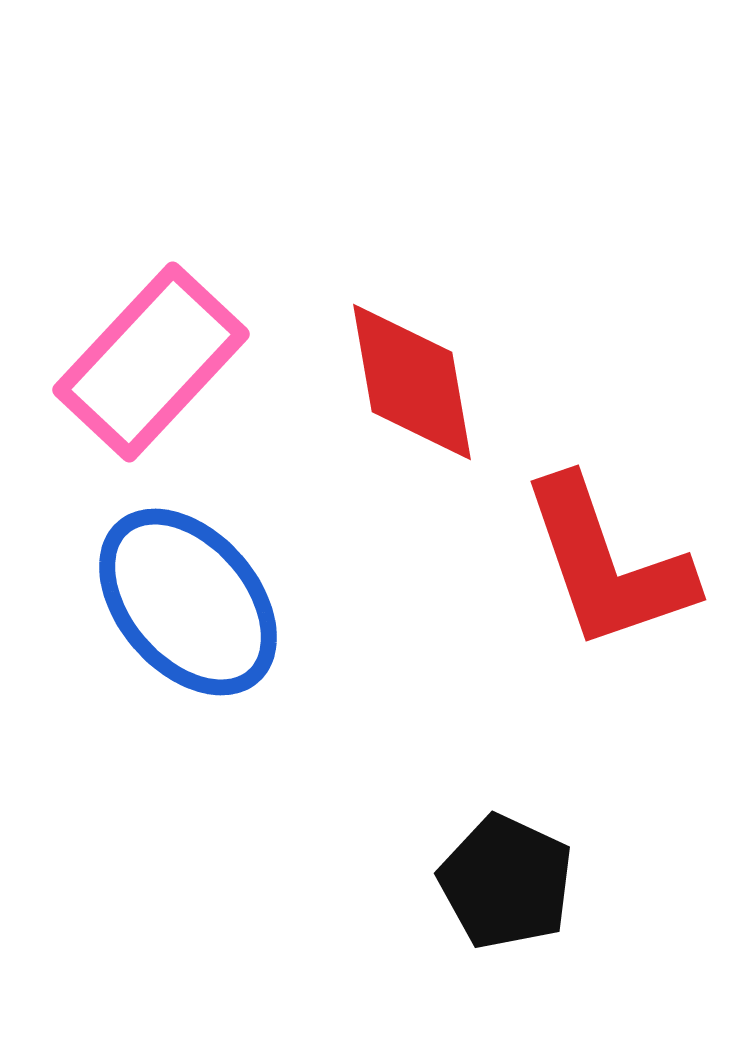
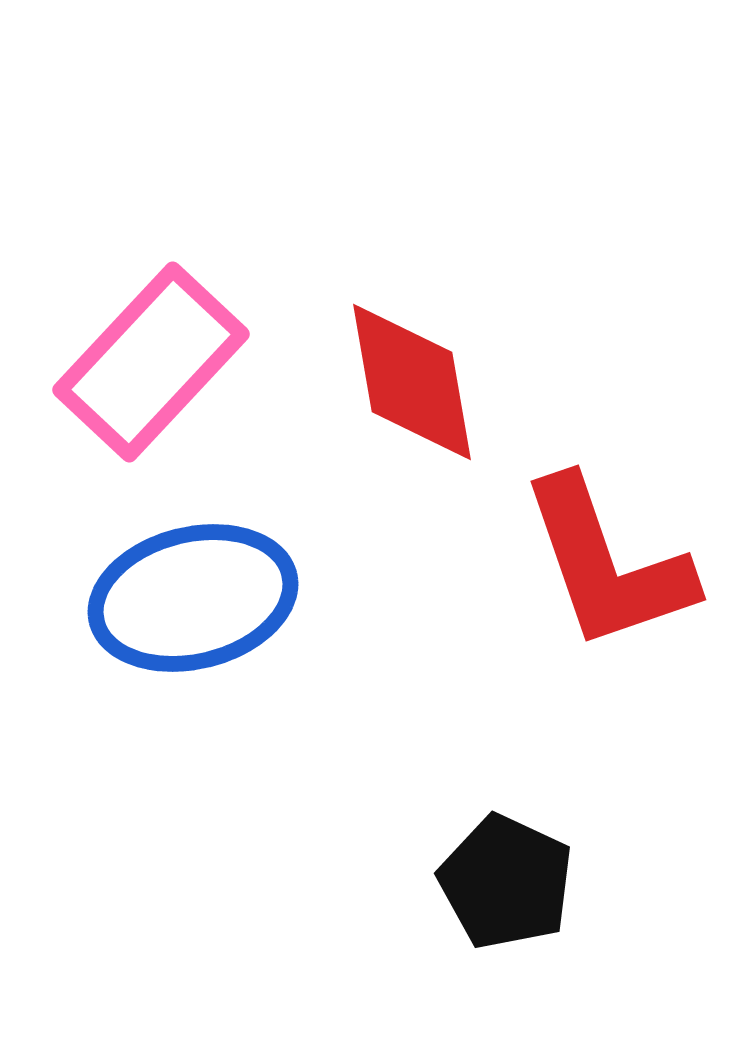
blue ellipse: moved 5 px right, 4 px up; rotated 63 degrees counterclockwise
